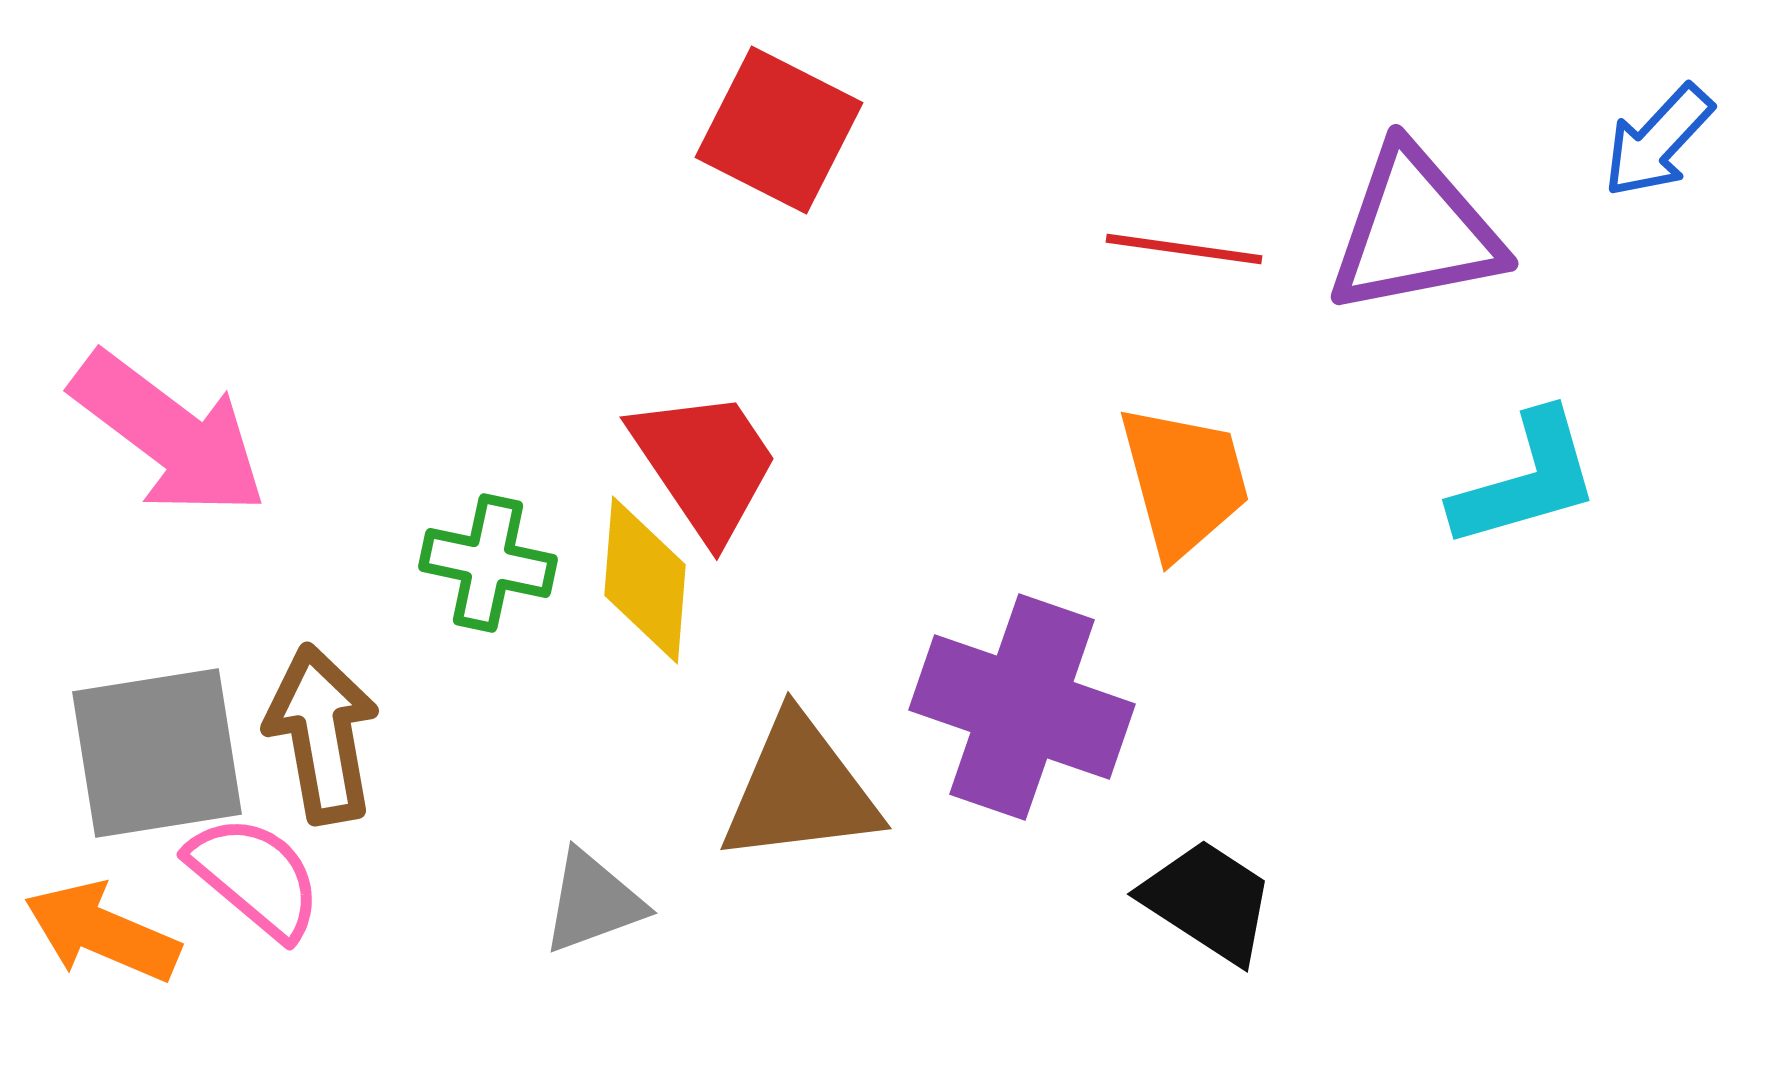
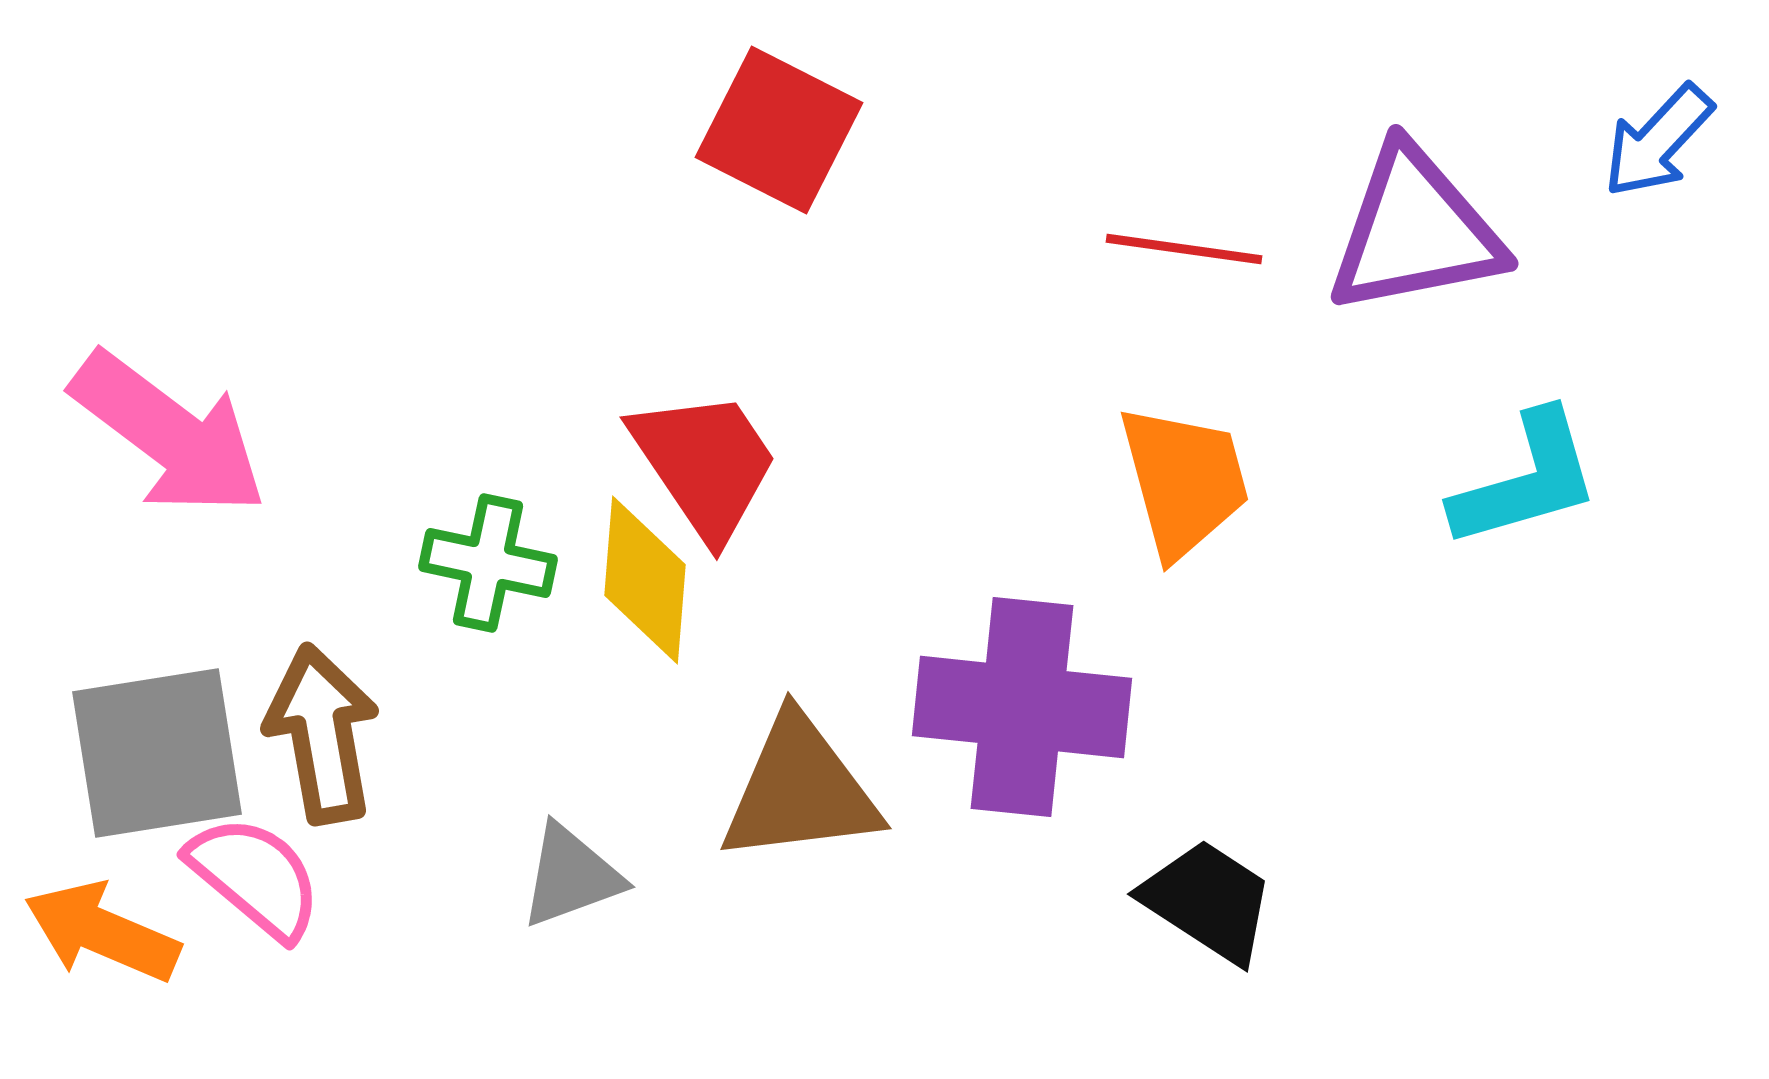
purple cross: rotated 13 degrees counterclockwise
gray triangle: moved 22 px left, 26 px up
